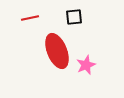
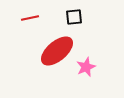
red ellipse: rotated 72 degrees clockwise
pink star: moved 2 px down
